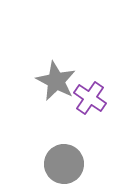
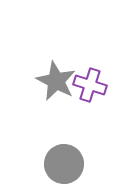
purple cross: moved 13 px up; rotated 16 degrees counterclockwise
